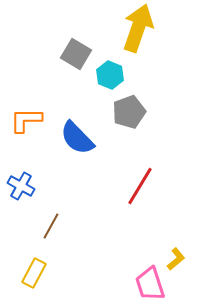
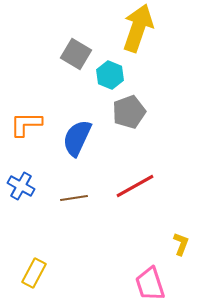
orange L-shape: moved 4 px down
blue semicircle: rotated 69 degrees clockwise
red line: moved 5 px left; rotated 30 degrees clockwise
brown line: moved 23 px right, 28 px up; rotated 52 degrees clockwise
yellow L-shape: moved 5 px right, 15 px up; rotated 30 degrees counterclockwise
